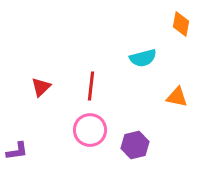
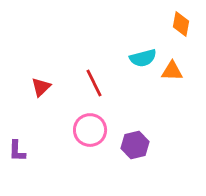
red line: moved 3 px right, 3 px up; rotated 32 degrees counterclockwise
orange triangle: moved 5 px left, 26 px up; rotated 10 degrees counterclockwise
purple L-shape: rotated 100 degrees clockwise
